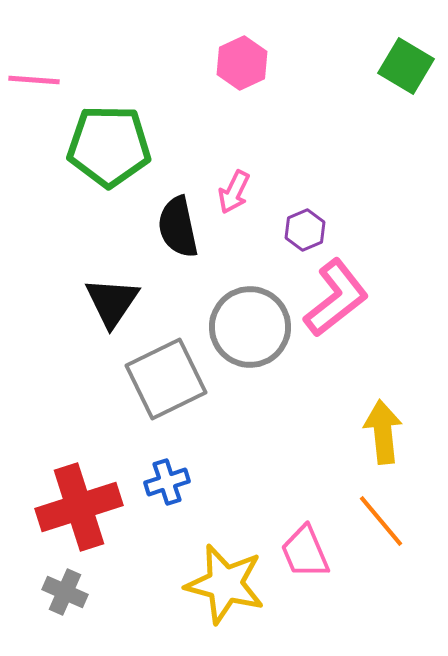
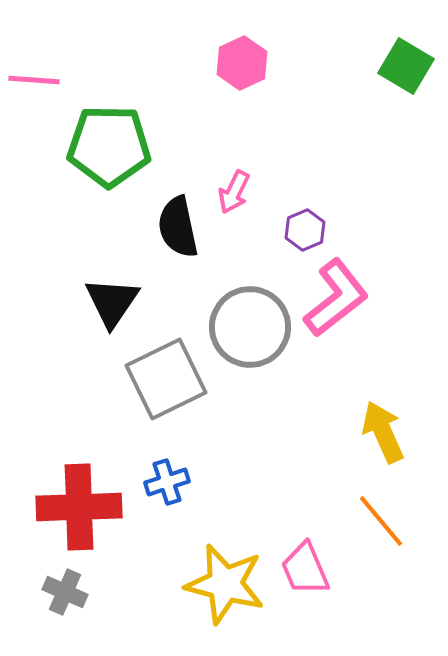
yellow arrow: rotated 18 degrees counterclockwise
red cross: rotated 16 degrees clockwise
pink trapezoid: moved 17 px down
